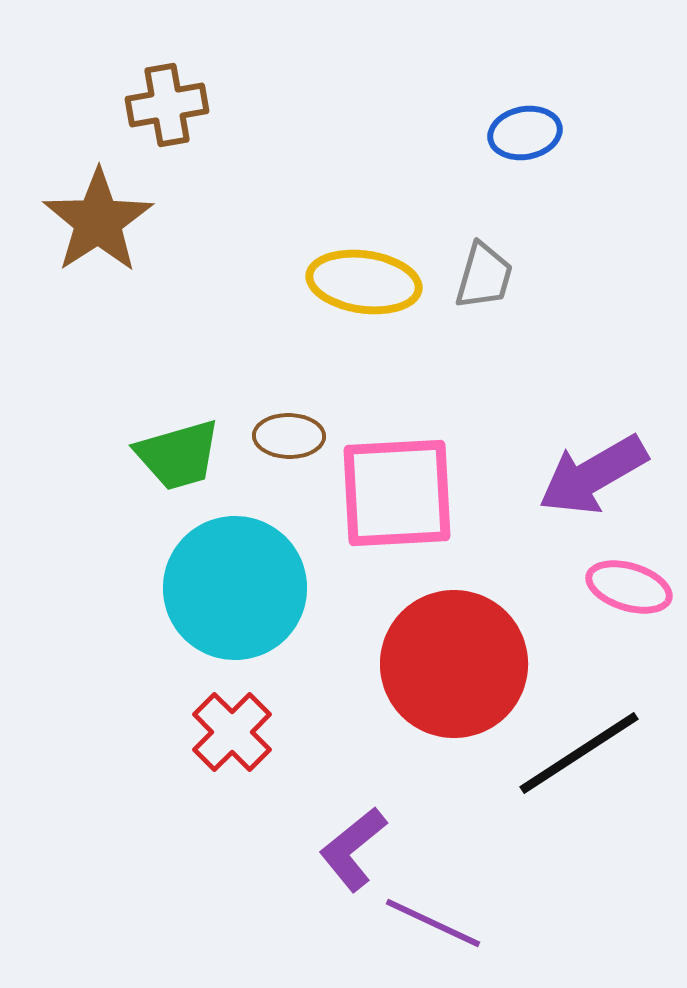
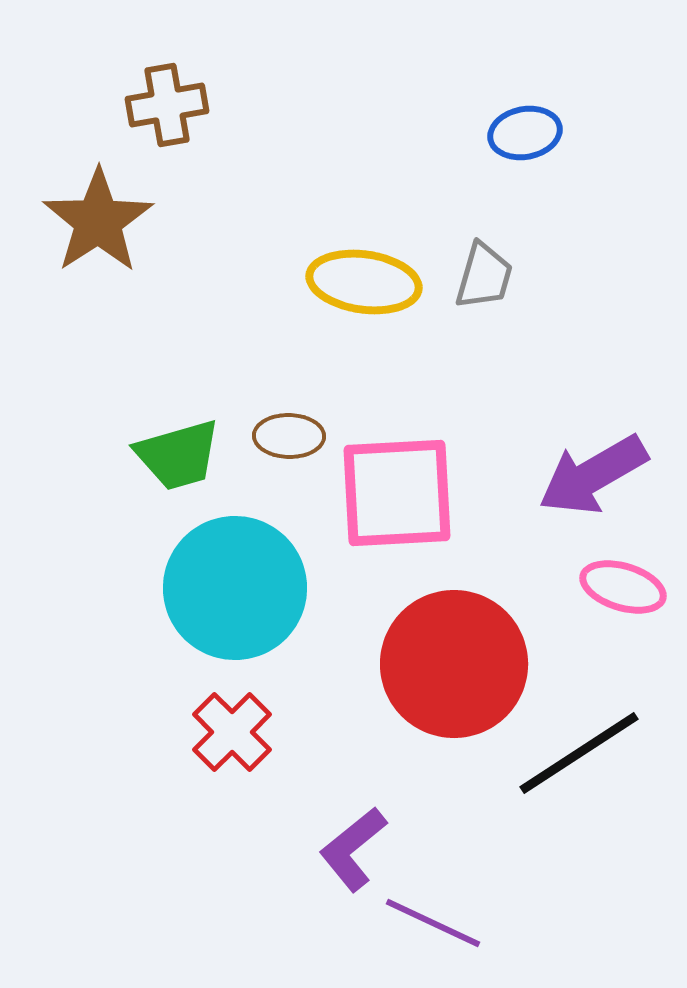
pink ellipse: moved 6 px left
